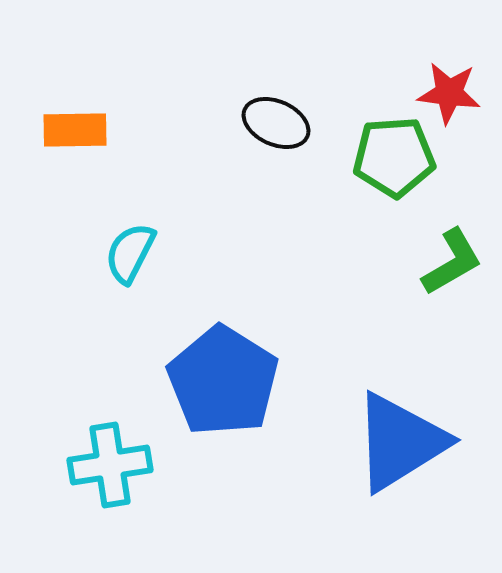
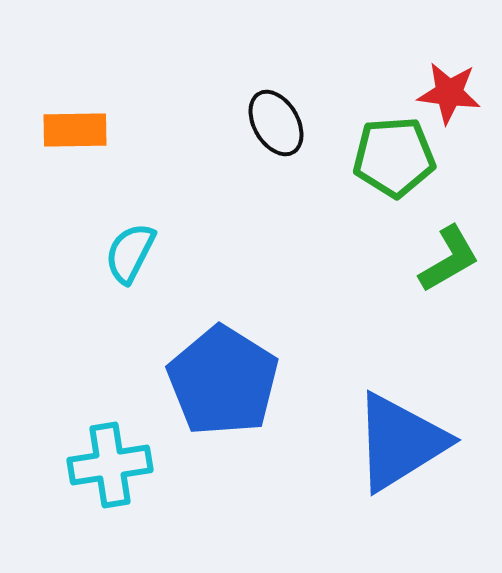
black ellipse: rotated 36 degrees clockwise
green L-shape: moved 3 px left, 3 px up
